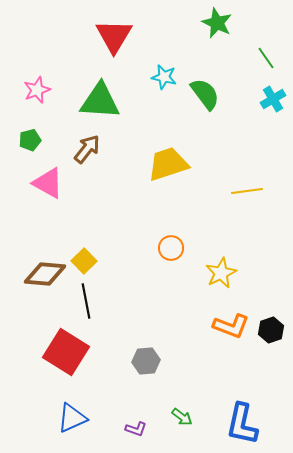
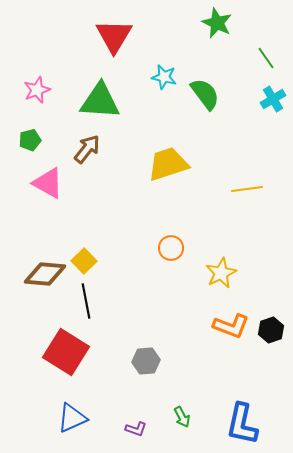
yellow line: moved 2 px up
green arrow: rotated 25 degrees clockwise
